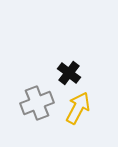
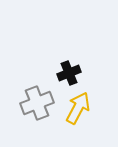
black cross: rotated 30 degrees clockwise
